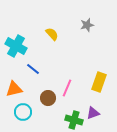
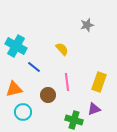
yellow semicircle: moved 10 px right, 15 px down
blue line: moved 1 px right, 2 px up
pink line: moved 6 px up; rotated 30 degrees counterclockwise
brown circle: moved 3 px up
purple triangle: moved 1 px right, 4 px up
